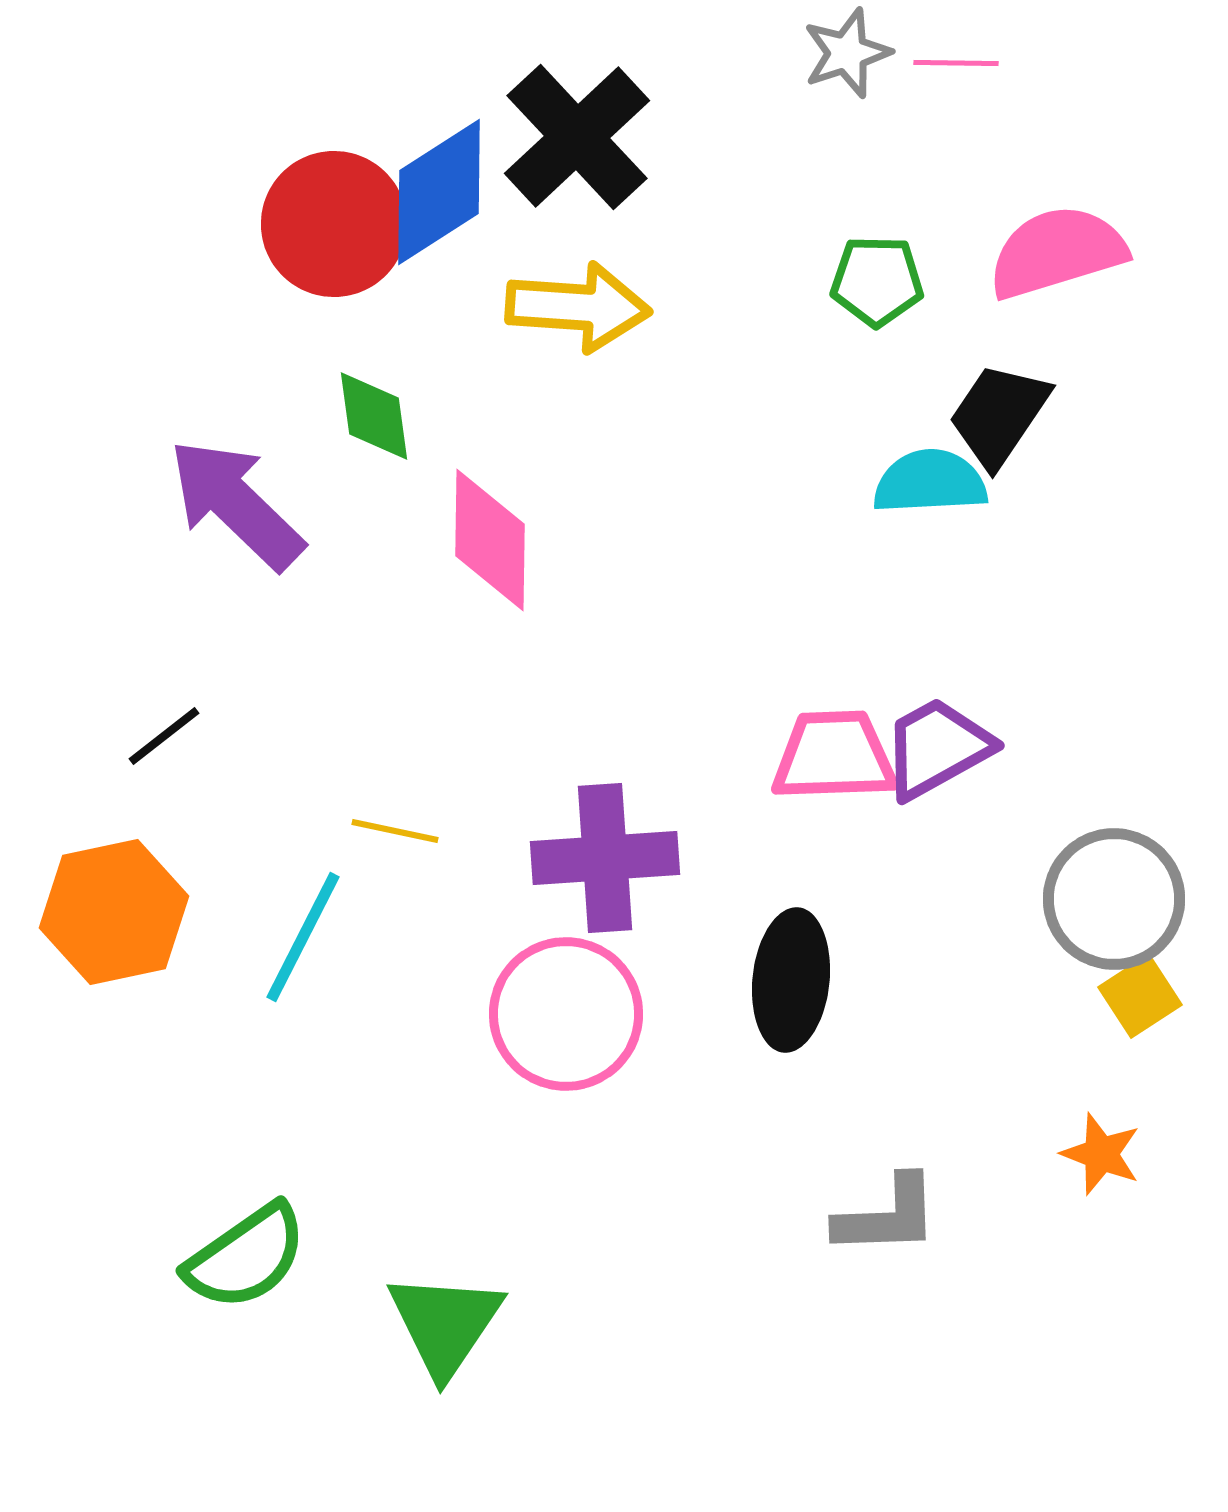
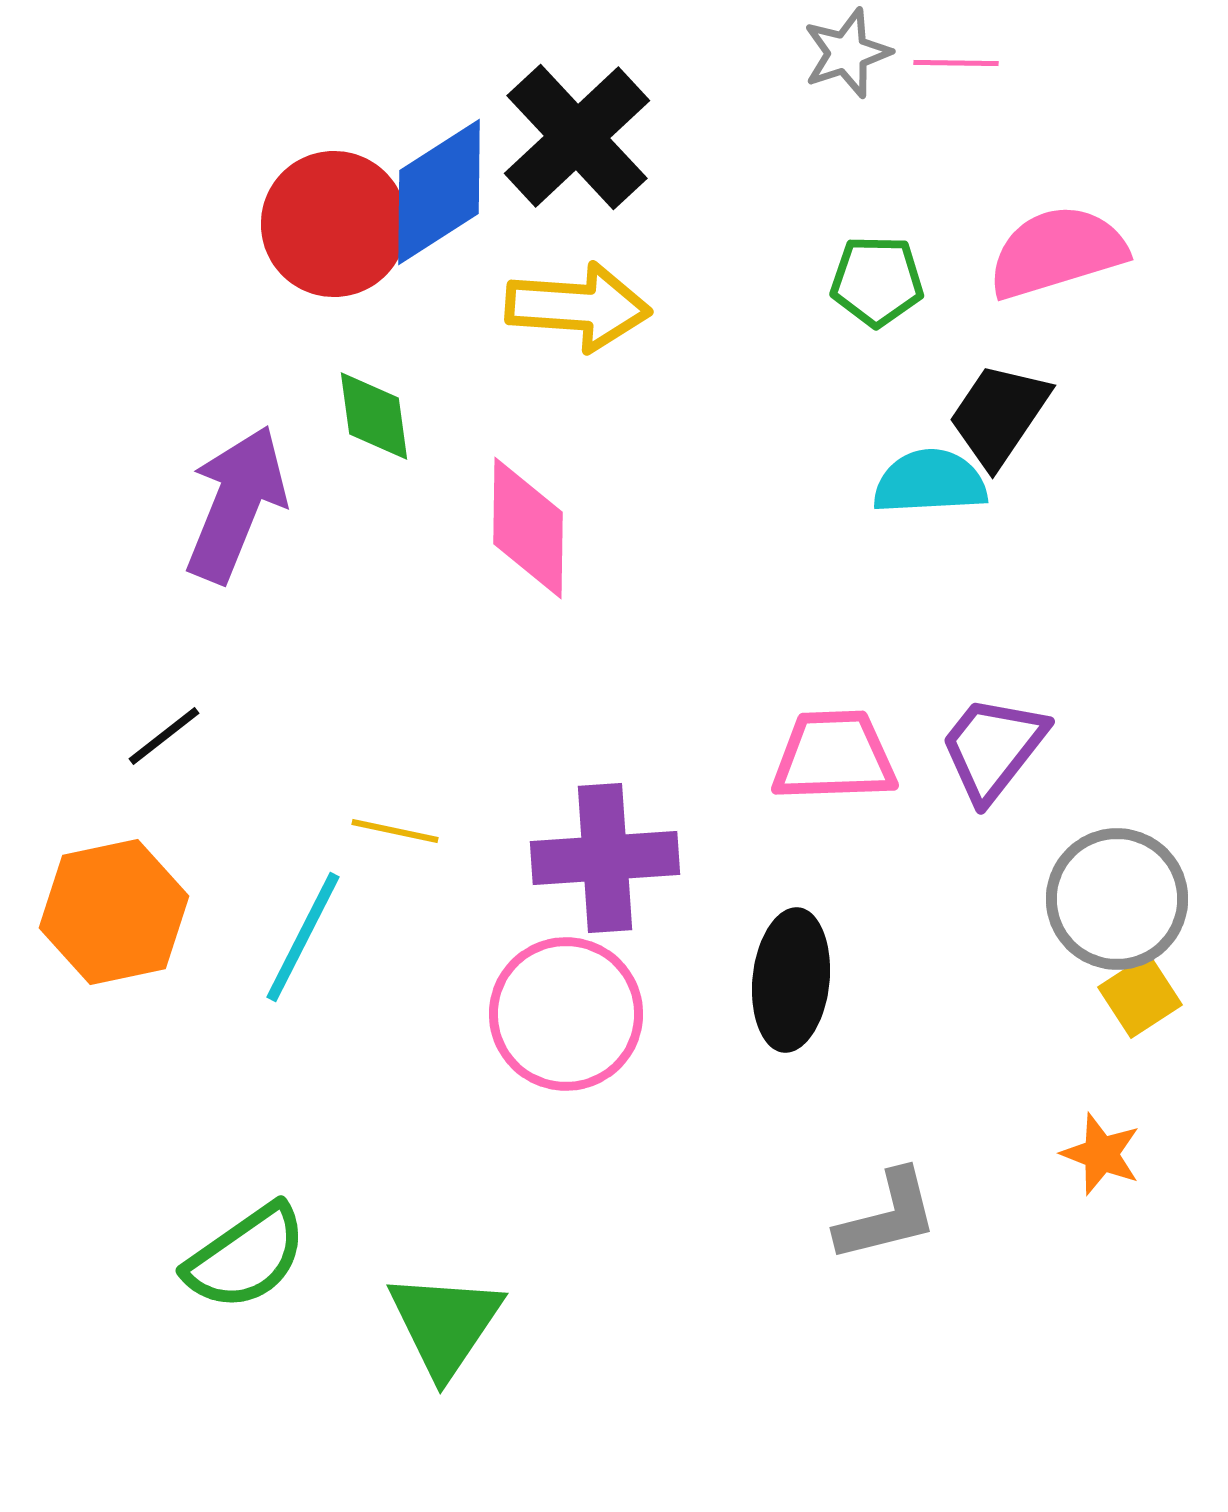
purple arrow: rotated 68 degrees clockwise
pink diamond: moved 38 px right, 12 px up
purple trapezoid: moved 56 px right; rotated 23 degrees counterclockwise
gray circle: moved 3 px right
gray L-shape: rotated 12 degrees counterclockwise
